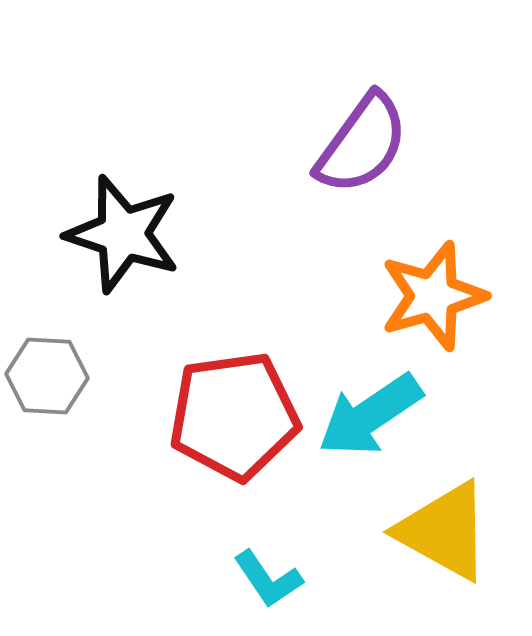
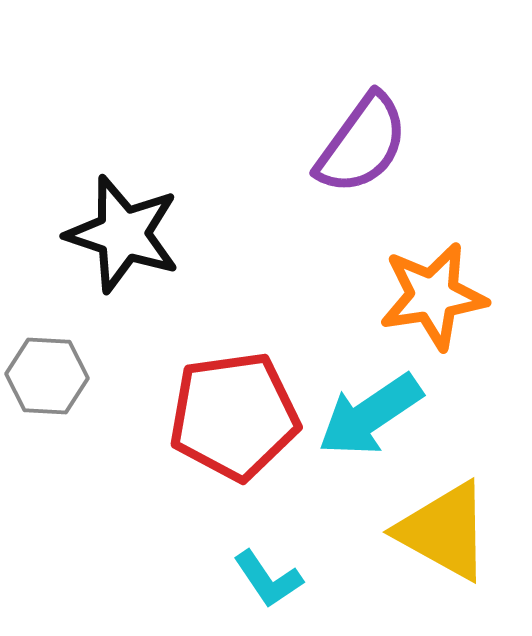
orange star: rotated 7 degrees clockwise
